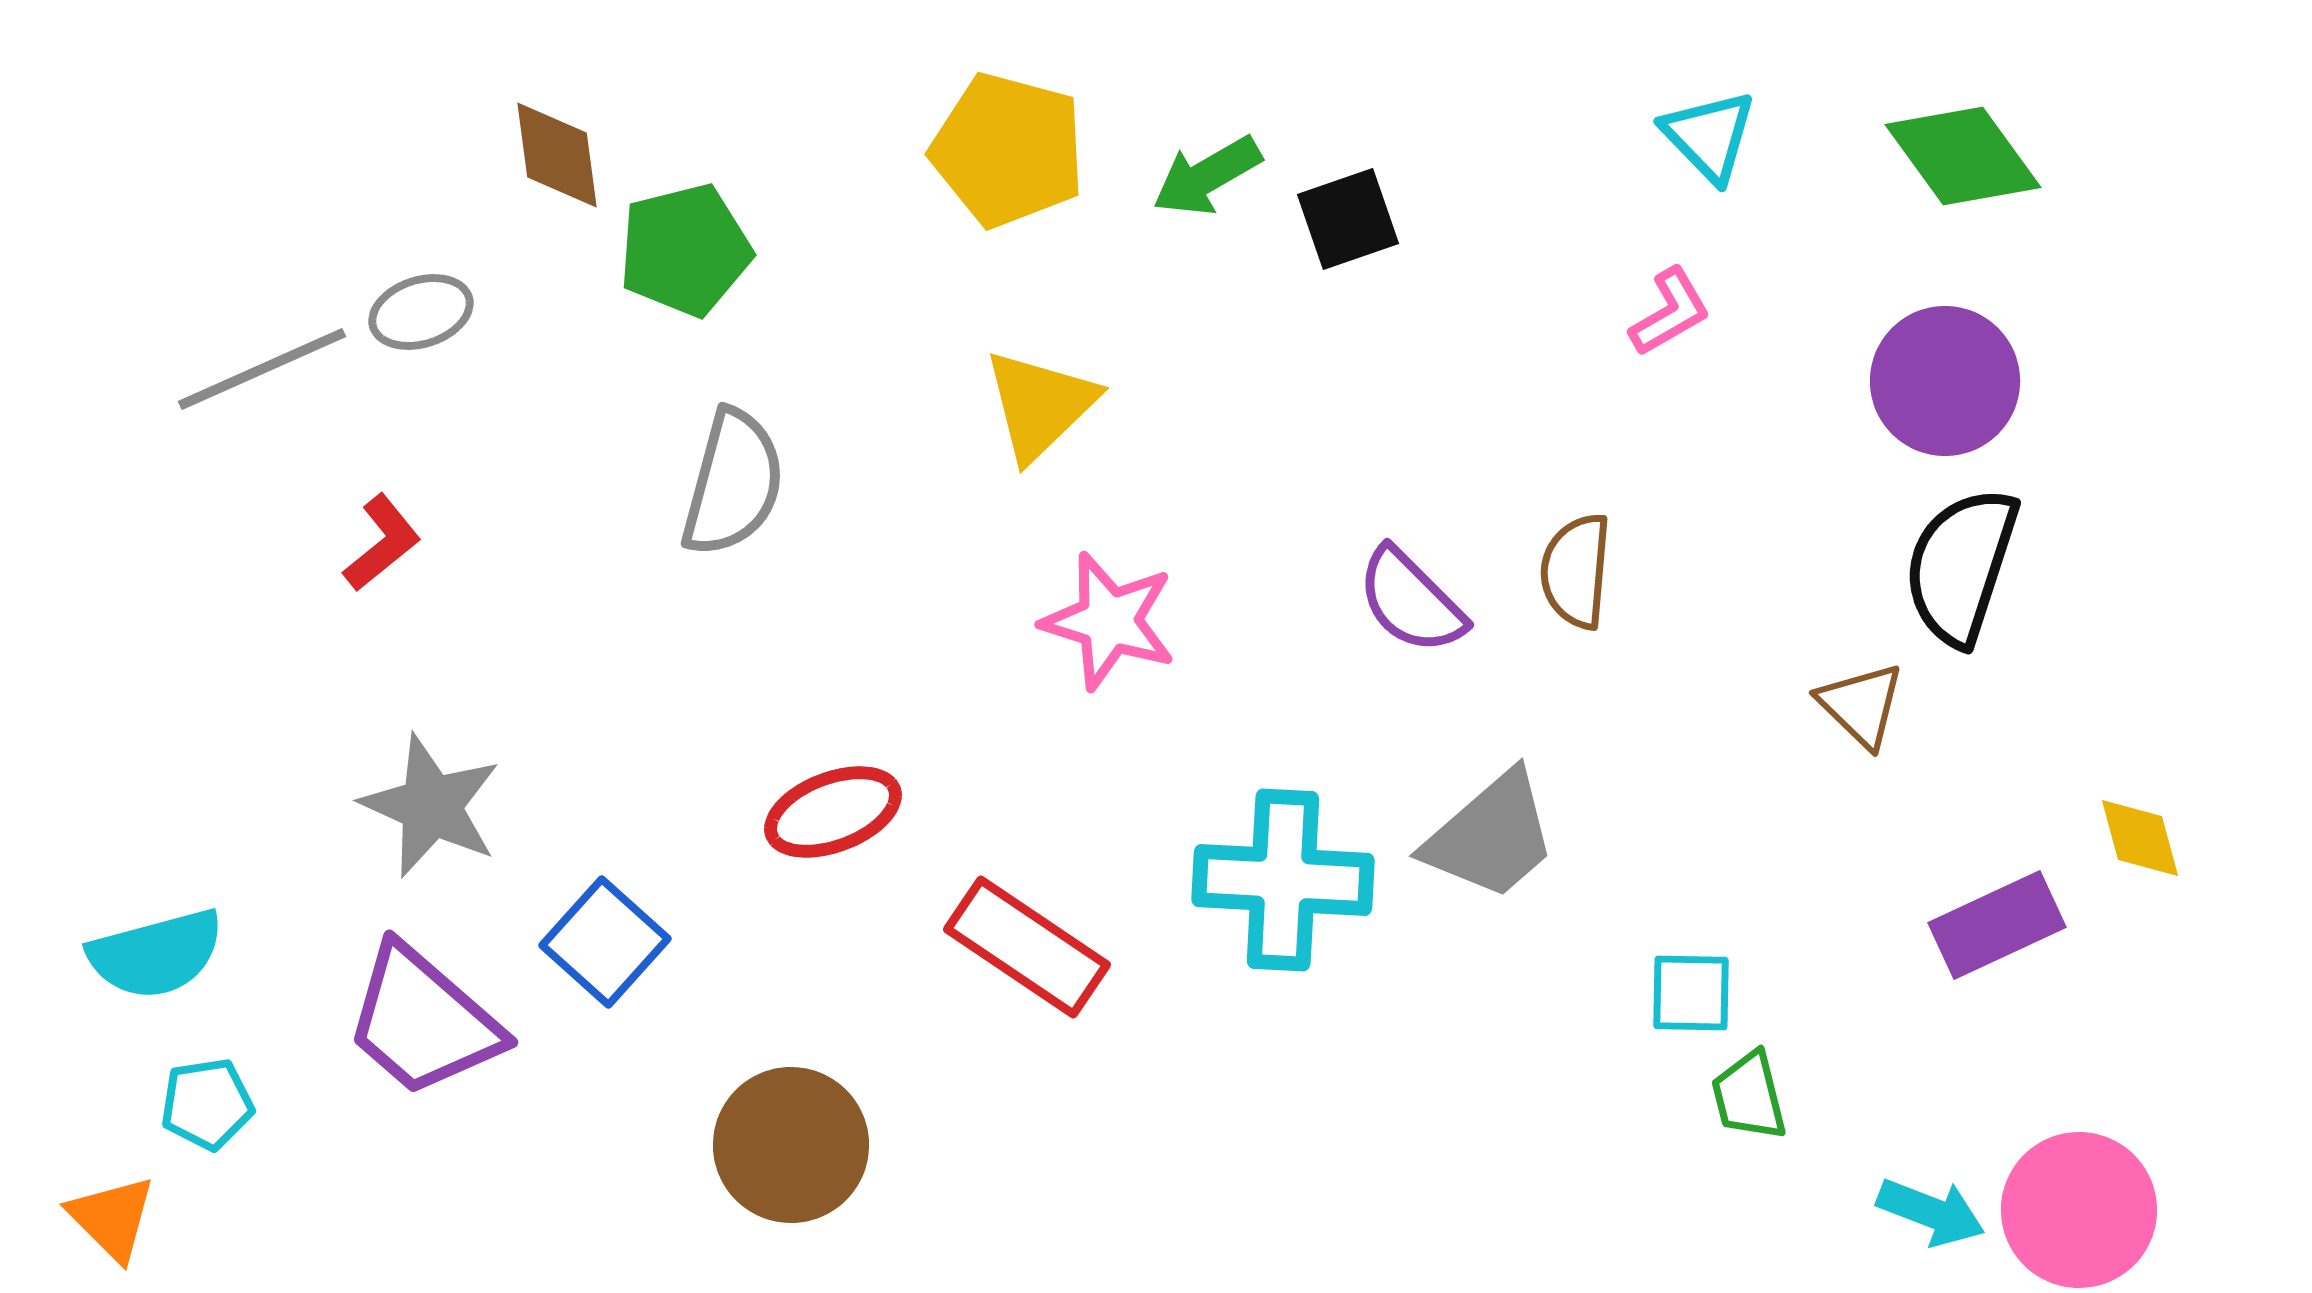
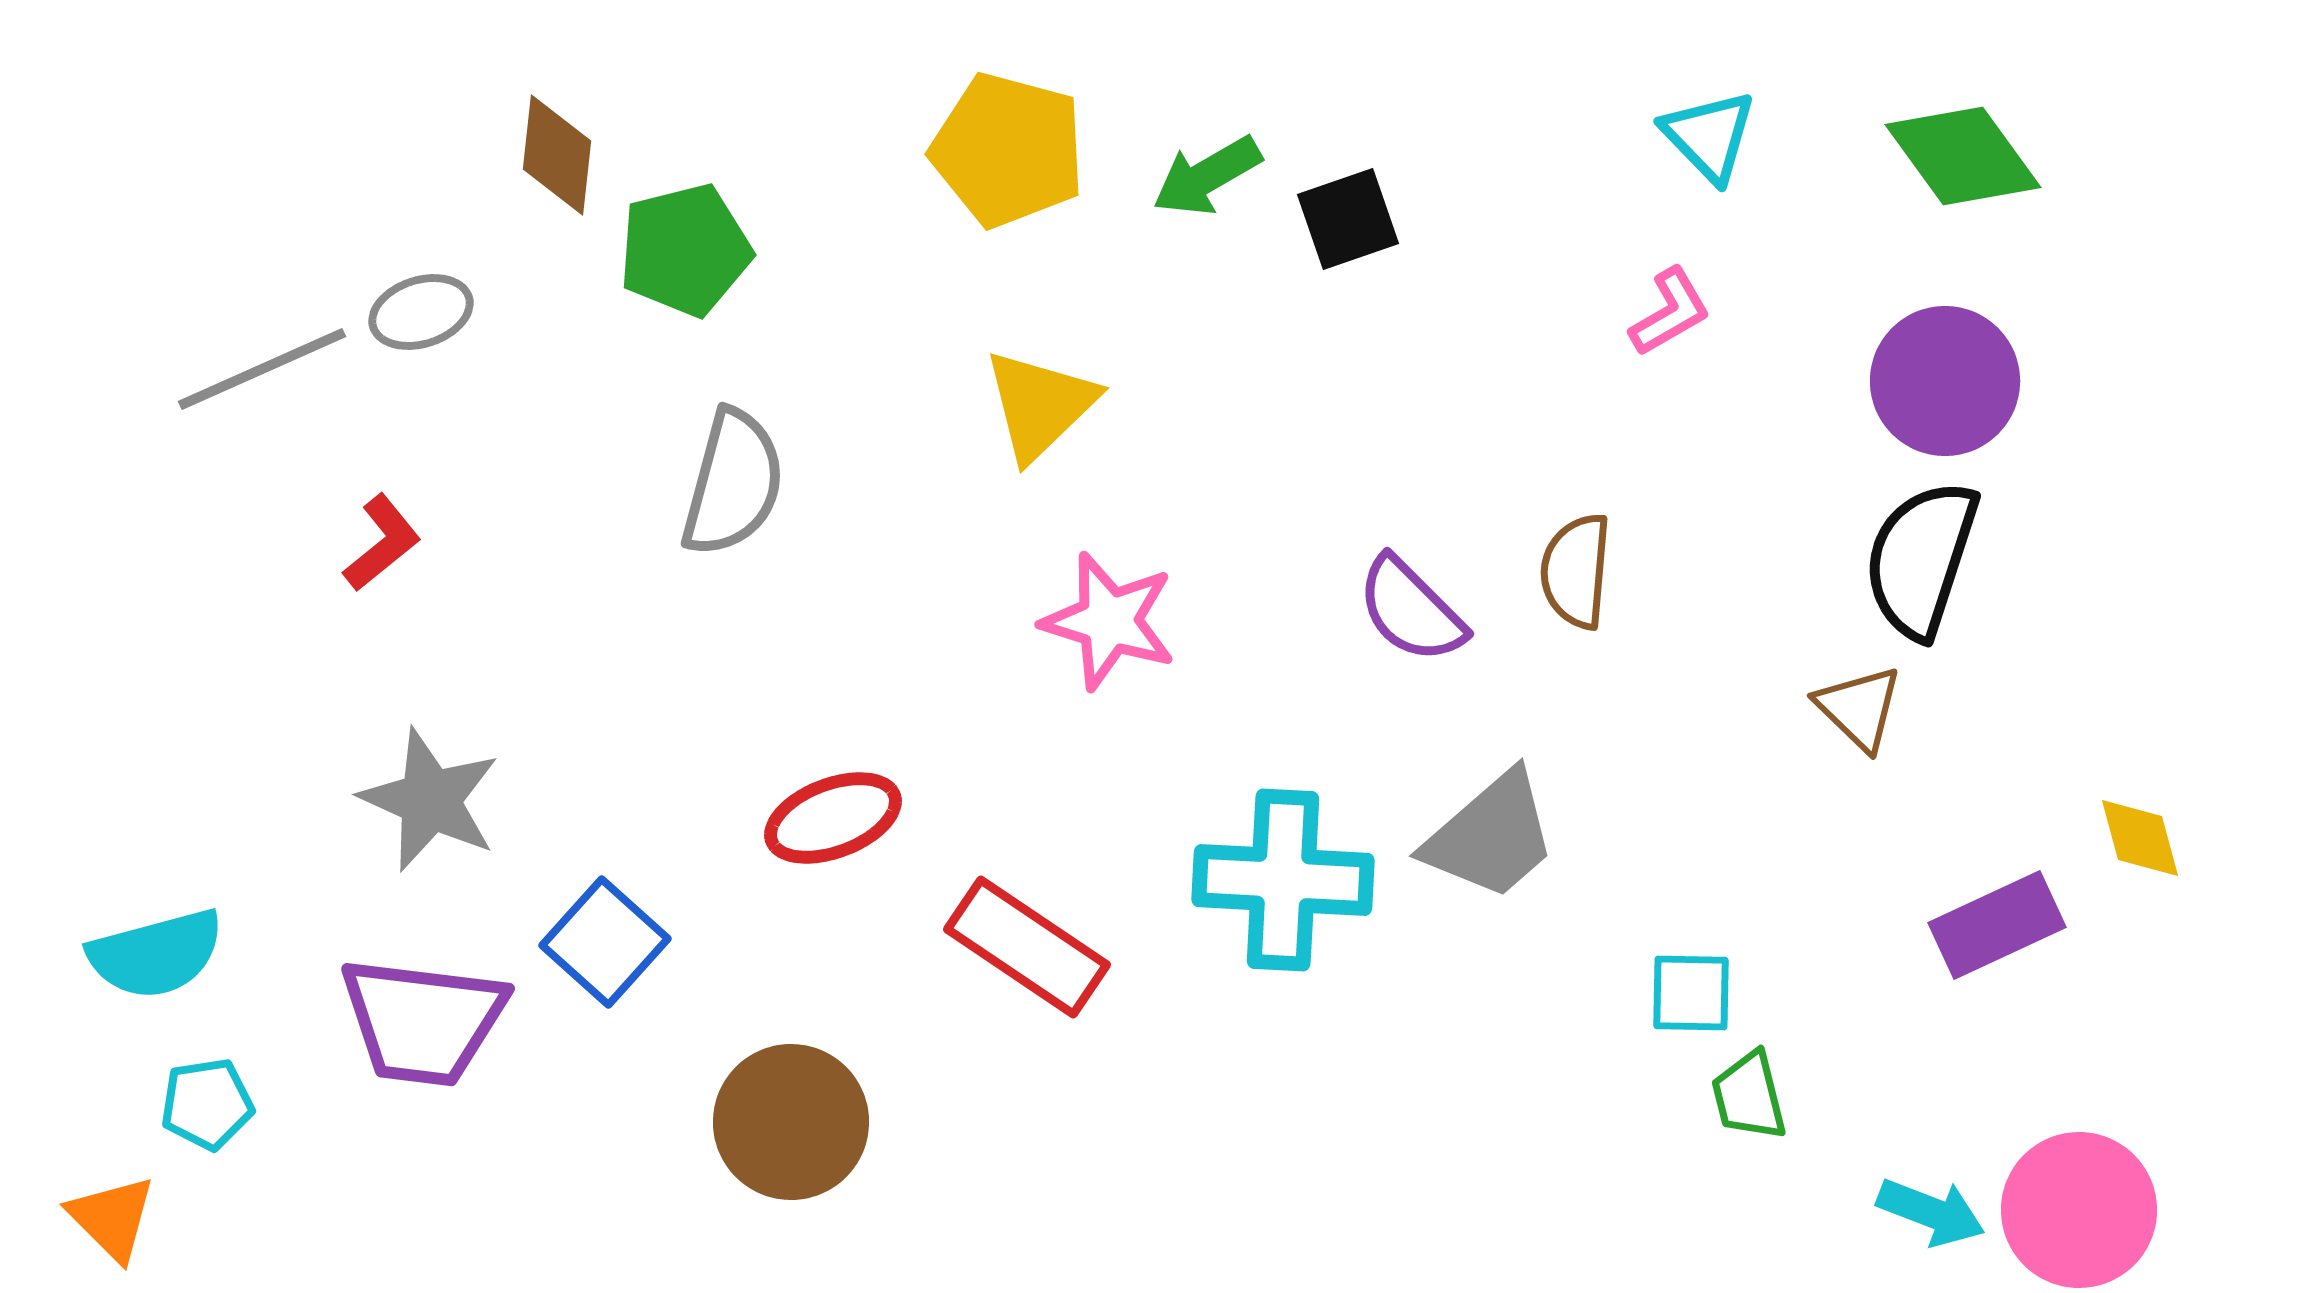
brown diamond: rotated 14 degrees clockwise
black semicircle: moved 40 px left, 7 px up
purple semicircle: moved 9 px down
brown triangle: moved 2 px left, 3 px down
gray star: moved 1 px left, 6 px up
red ellipse: moved 6 px down
purple trapezoid: rotated 34 degrees counterclockwise
brown circle: moved 23 px up
